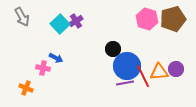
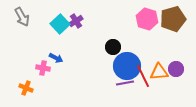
black circle: moved 2 px up
